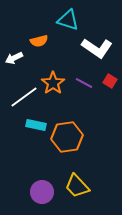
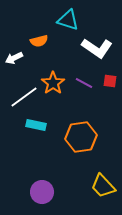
red square: rotated 24 degrees counterclockwise
orange hexagon: moved 14 px right
yellow trapezoid: moved 26 px right
